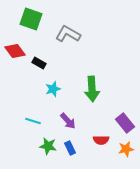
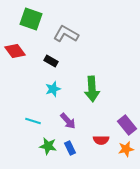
gray L-shape: moved 2 px left
black rectangle: moved 12 px right, 2 px up
purple rectangle: moved 2 px right, 2 px down
